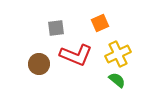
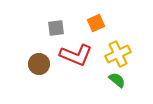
orange square: moved 4 px left
